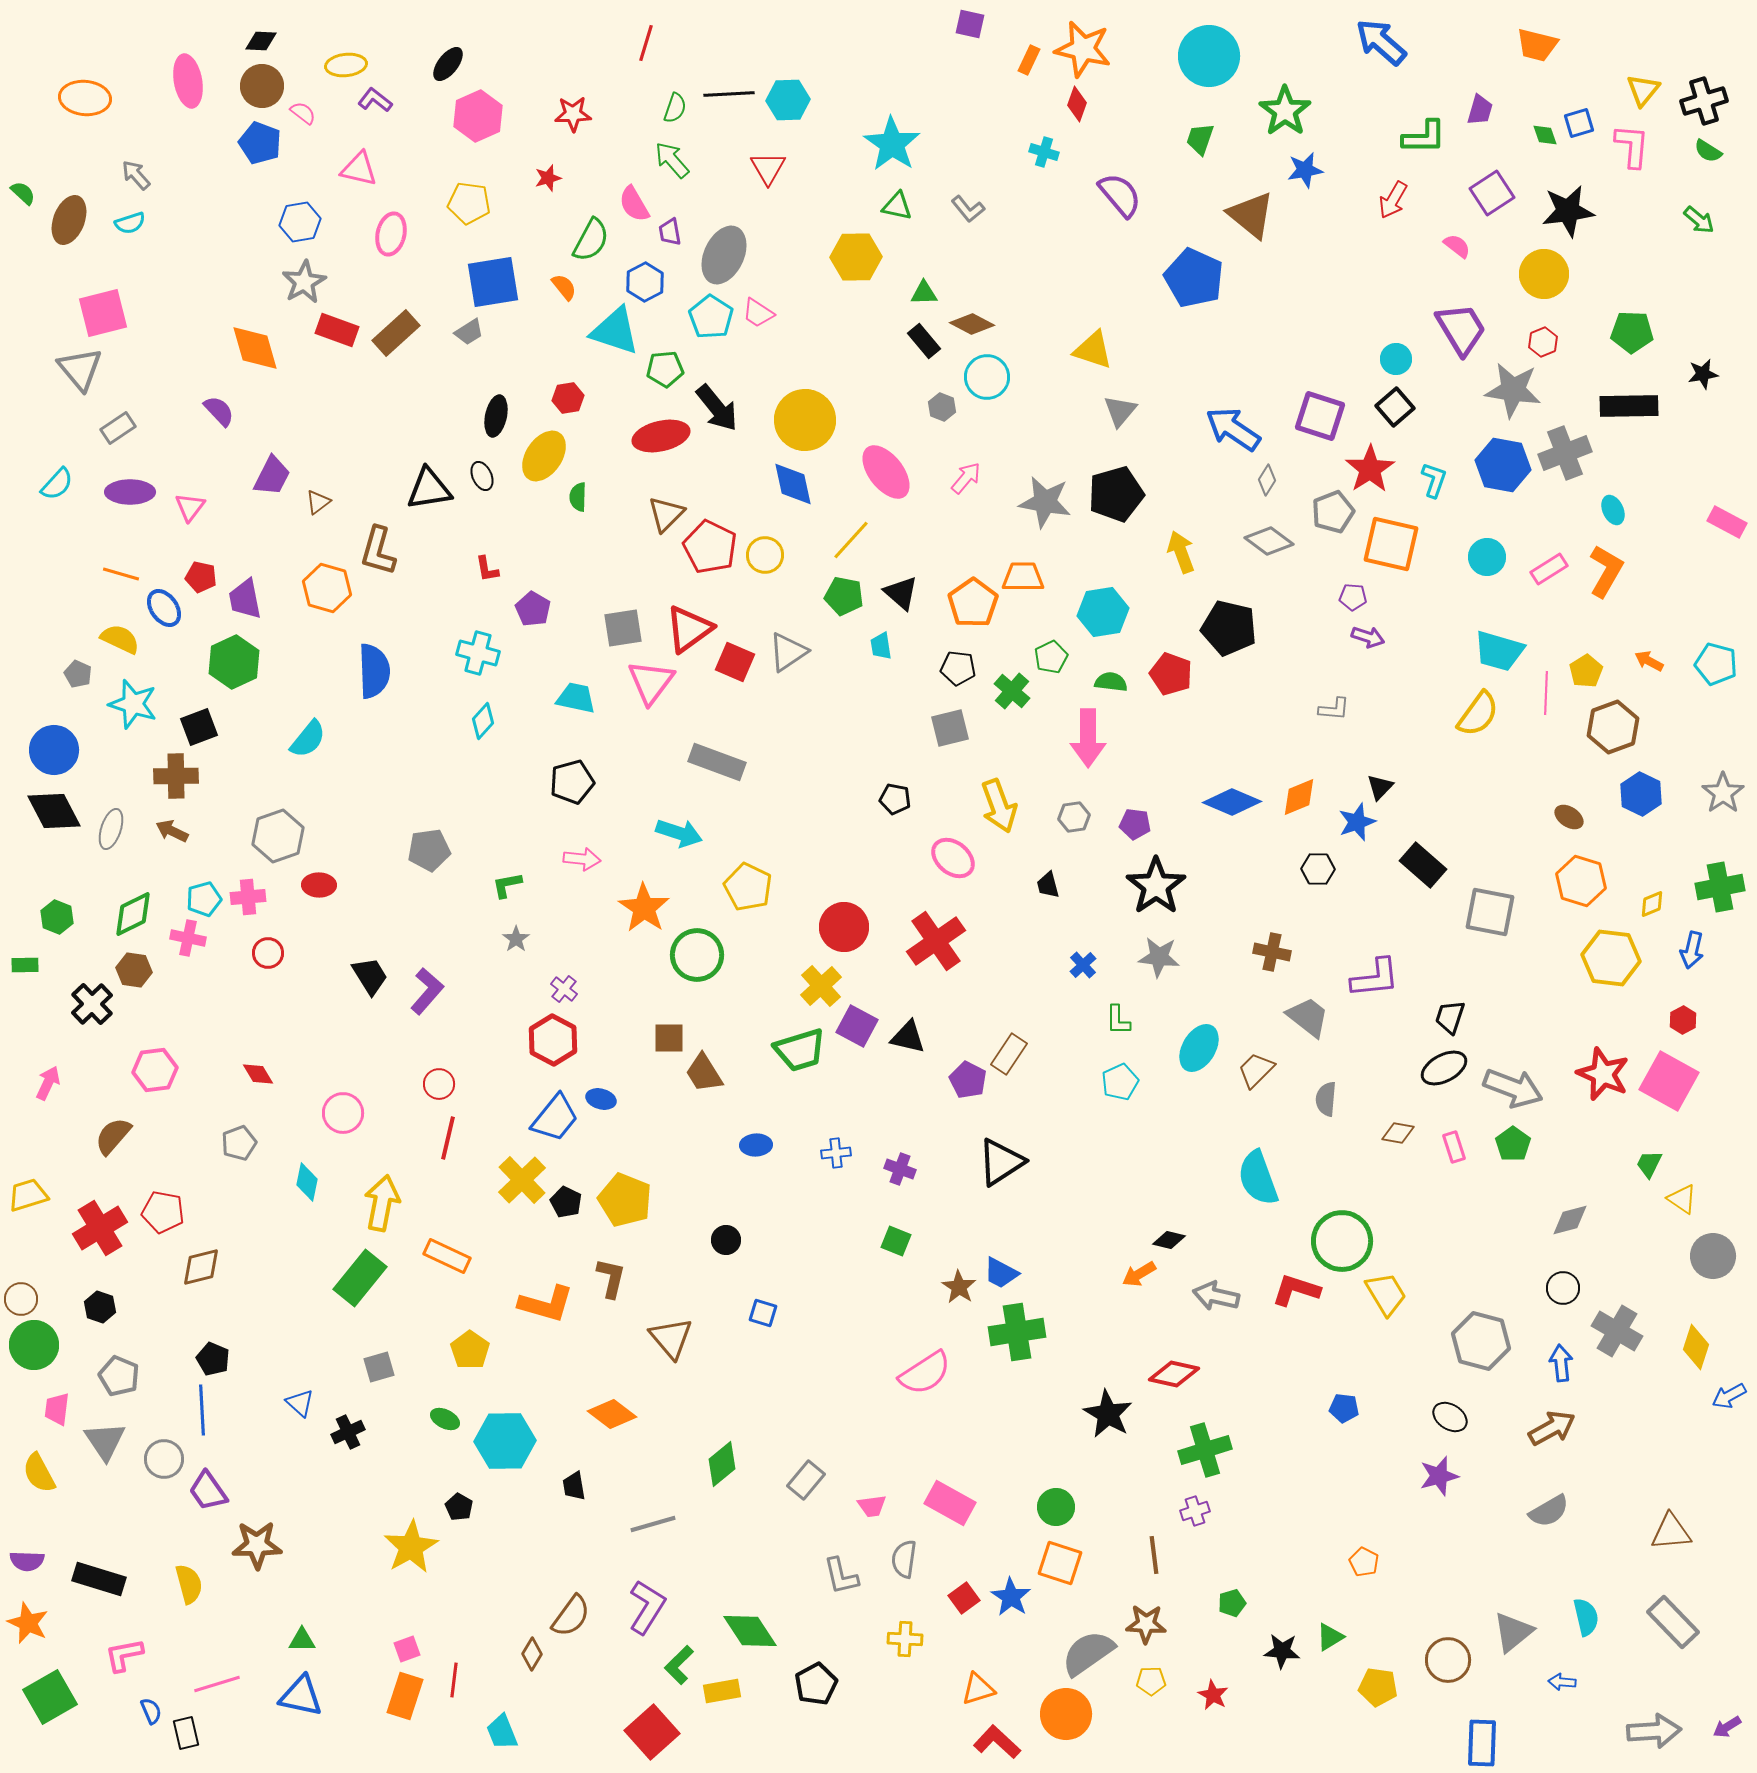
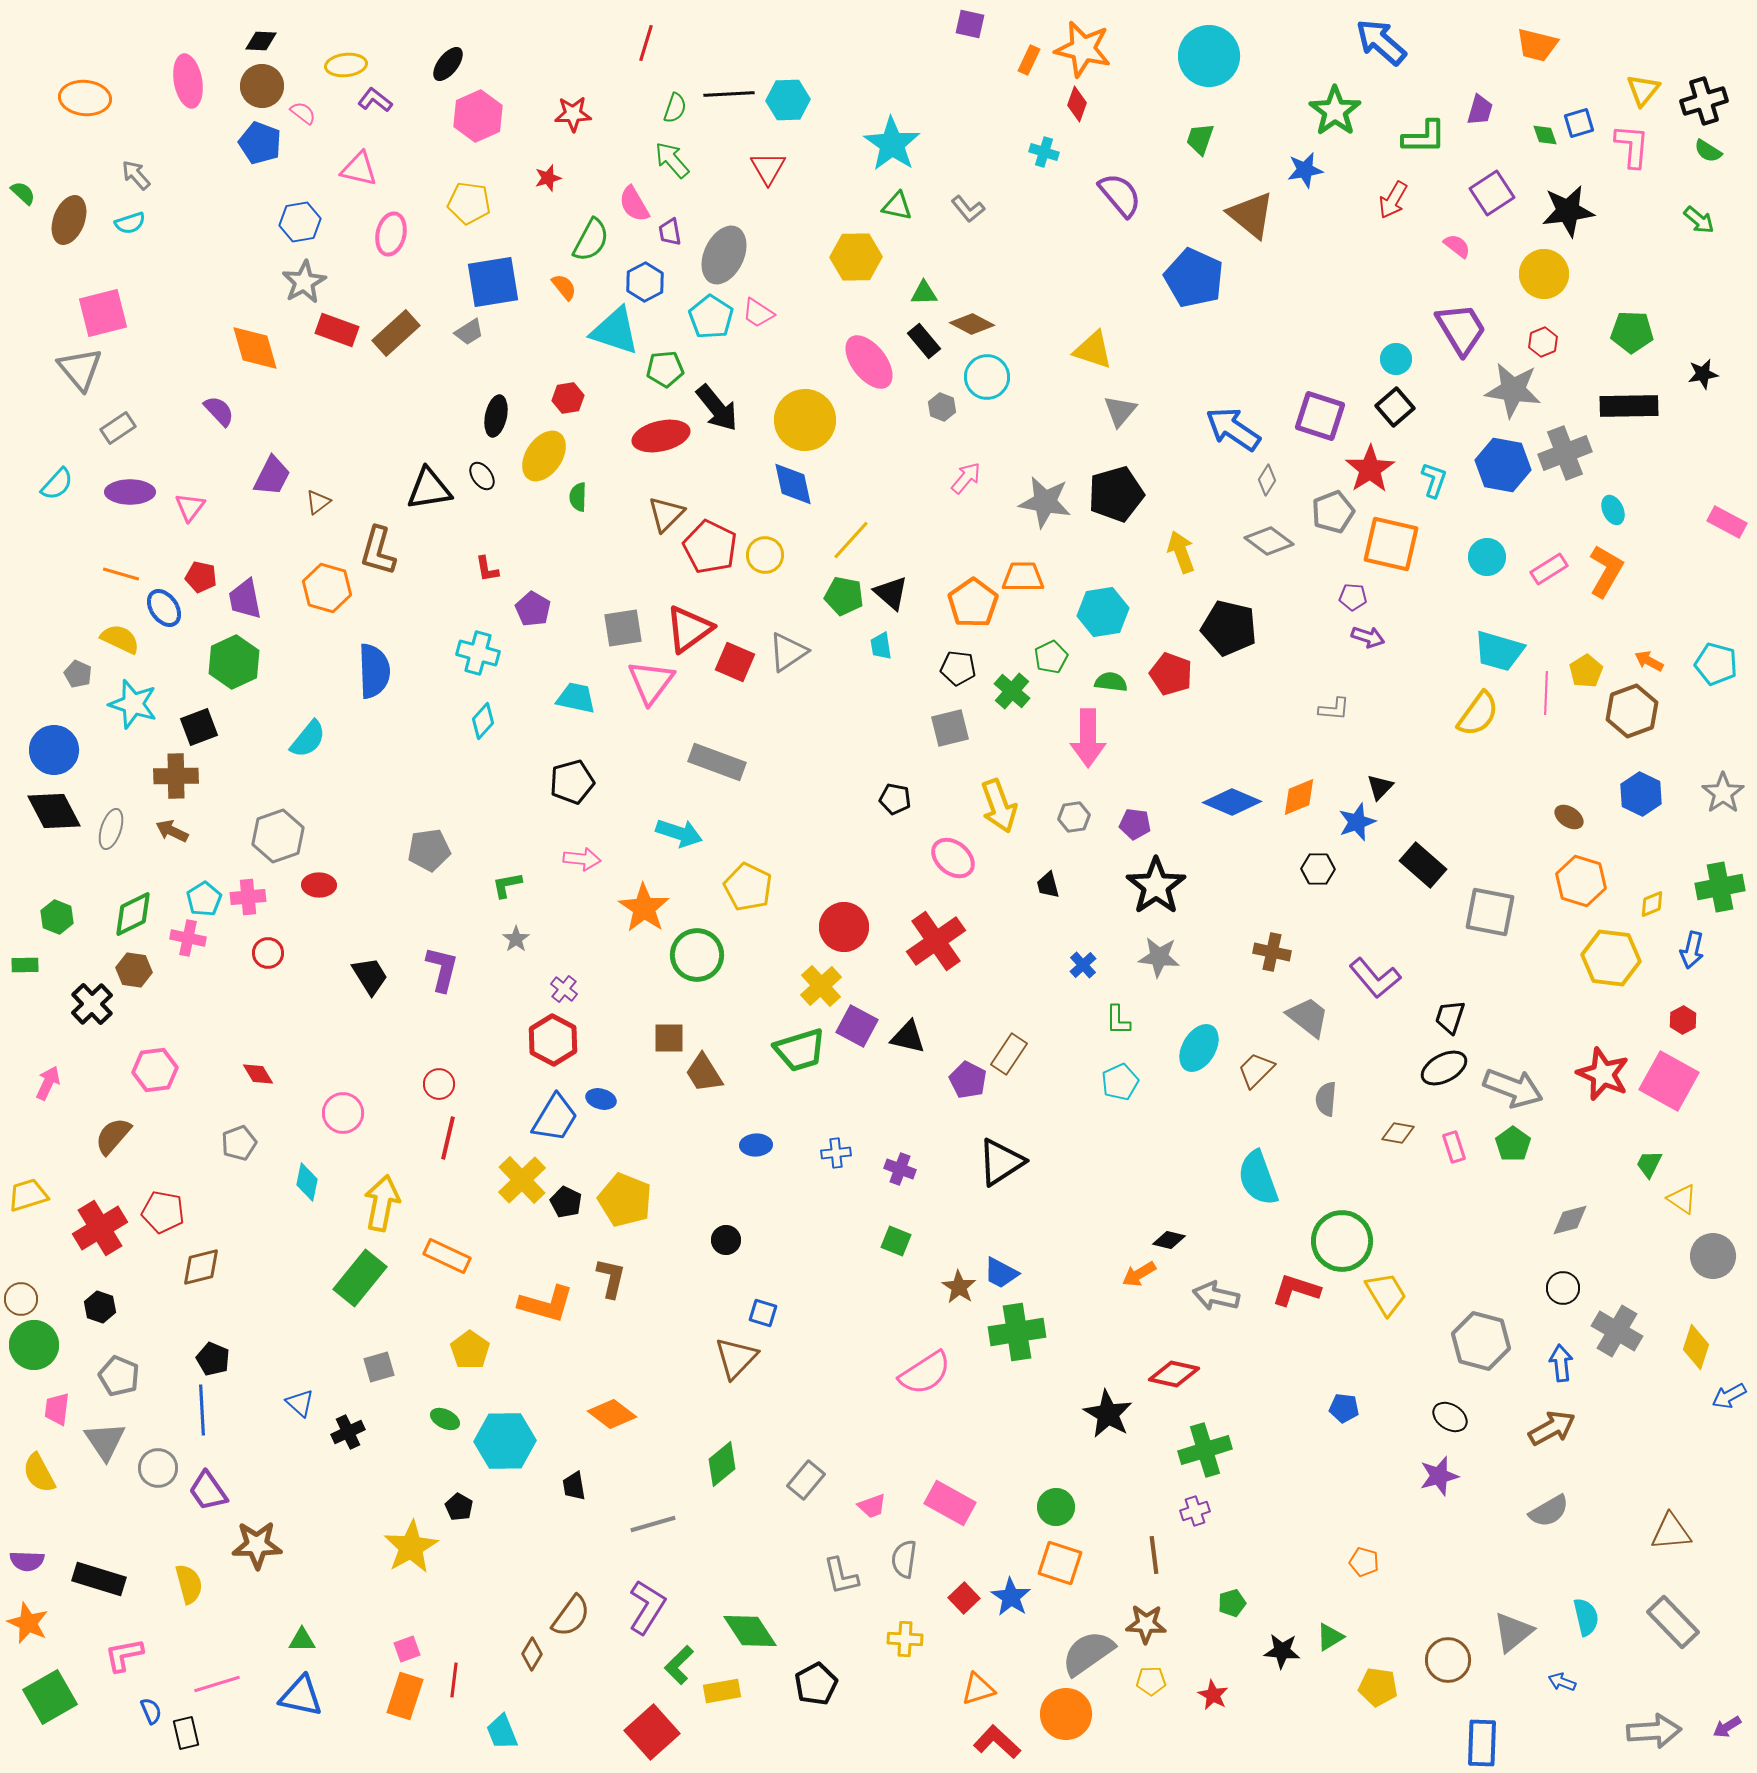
green star at (1285, 111): moved 50 px right
pink ellipse at (886, 472): moved 17 px left, 110 px up
black ellipse at (482, 476): rotated 12 degrees counterclockwise
black triangle at (901, 593): moved 10 px left
brown hexagon at (1613, 727): moved 19 px right, 16 px up
cyan pentagon at (204, 899): rotated 16 degrees counterclockwise
purple L-shape at (1375, 978): rotated 56 degrees clockwise
purple L-shape at (427, 991): moved 15 px right, 22 px up; rotated 27 degrees counterclockwise
blue trapezoid at (555, 1118): rotated 8 degrees counterclockwise
brown triangle at (671, 1338): moved 65 px right, 20 px down; rotated 24 degrees clockwise
gray circle at (164, 1459): moved 6 px left, 9 px down
pink trapezoid at (872, 1506): rotated 12 degrees counterclockwise
orange pentagon at (1364, 1562): rotated 12 degrees counterclockwise
red square at (964, 1598): rotated 8 degrees counterclockwise
blue arrow at (1562, 1682): rotated 16 degrees clockwise
